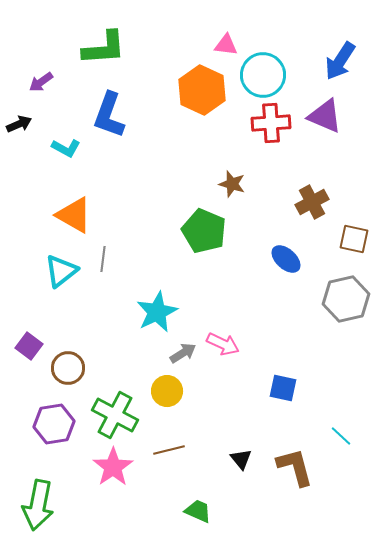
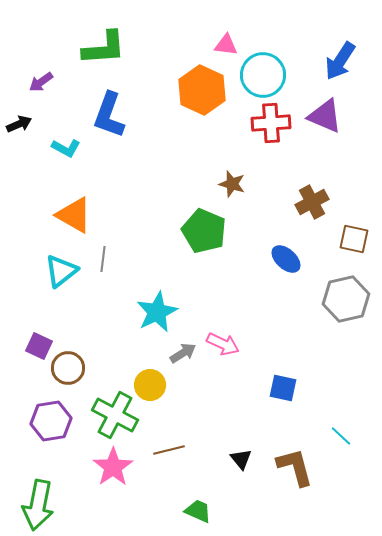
purple square: moved 10 px right; rotated 12 degrees counterclockwise
yellow circle: moved 17 px left, 6 px up
purple hexagon: moved 3 px left, 3 px up
